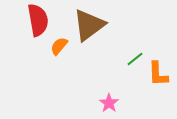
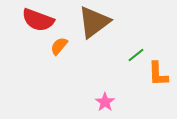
red semicircle: rotated 120 degrees clockwise
brown triangle: moved 5 px right, 3 px up
green line: moved 1 px right, 4 px up
pink star: moved 4 px left, 1 px up
